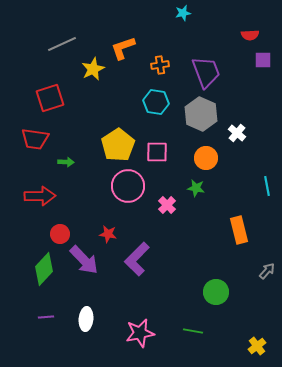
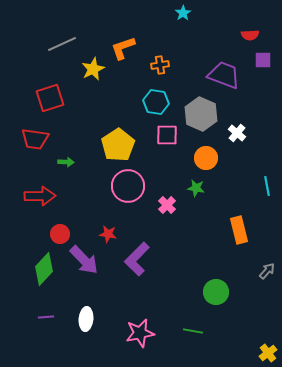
cyan star: rotated 21 degrees counterclockwise
purple trapezoid: moved 18 px right, 3 px down; rotated 48 degrees counterclockwise
pink square: moved 10 px right, 17 px up
yellow cross: moved 11 px right, 7 px down
